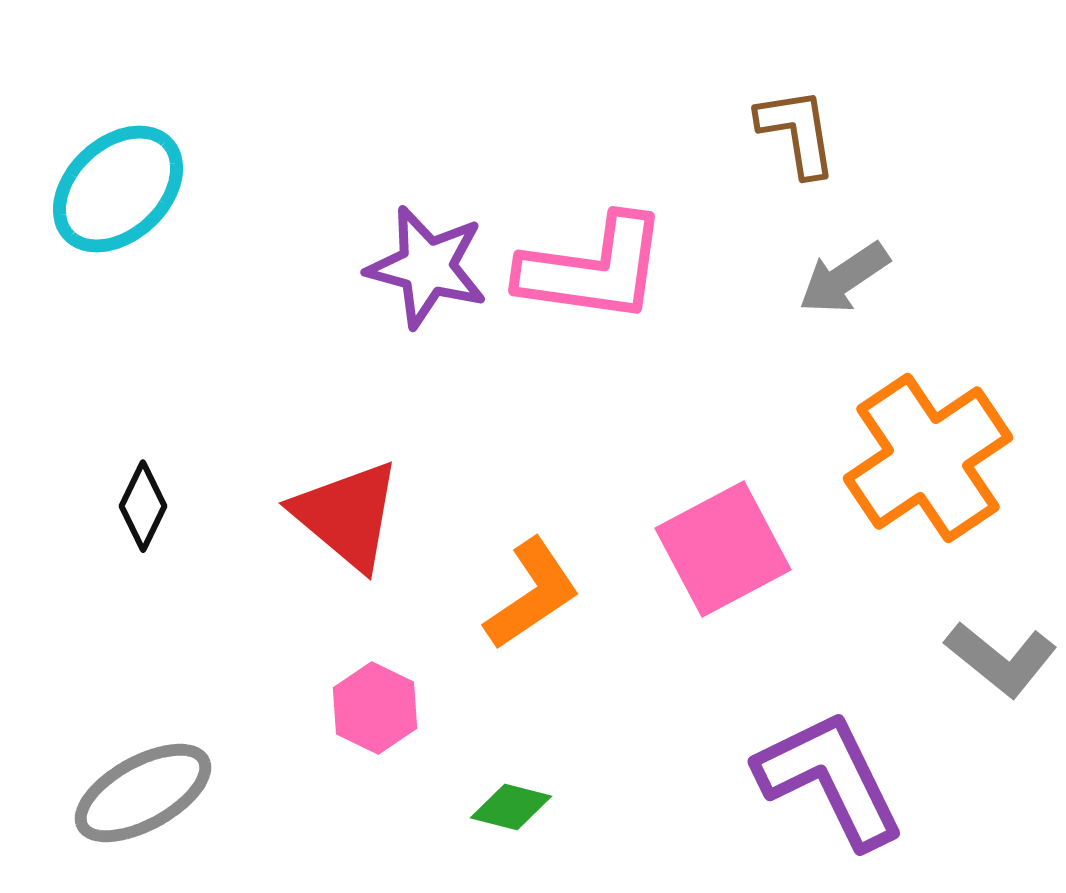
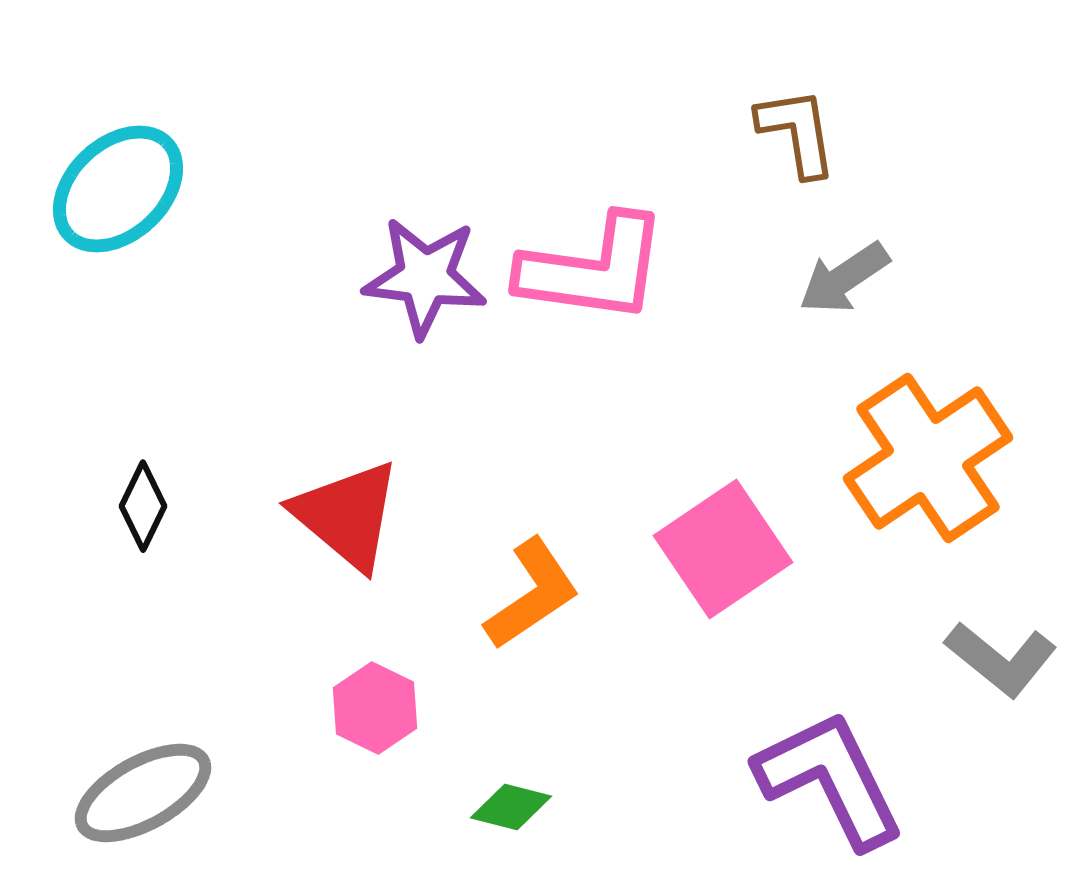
purple star: moved 2 px left, 10 px down; rotated 8 degrees counterclockwise
pink square: rotated 6 degrees counterclockwise
